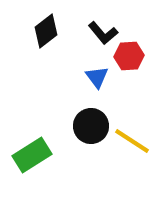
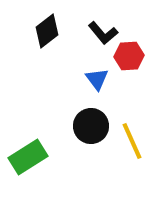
black diamond: moved 1 px right
blue triangle: moved 2 px down
yellow line: rotated 33 degrees clockwise
green rectangle: moved 4 px left, 2 px down
